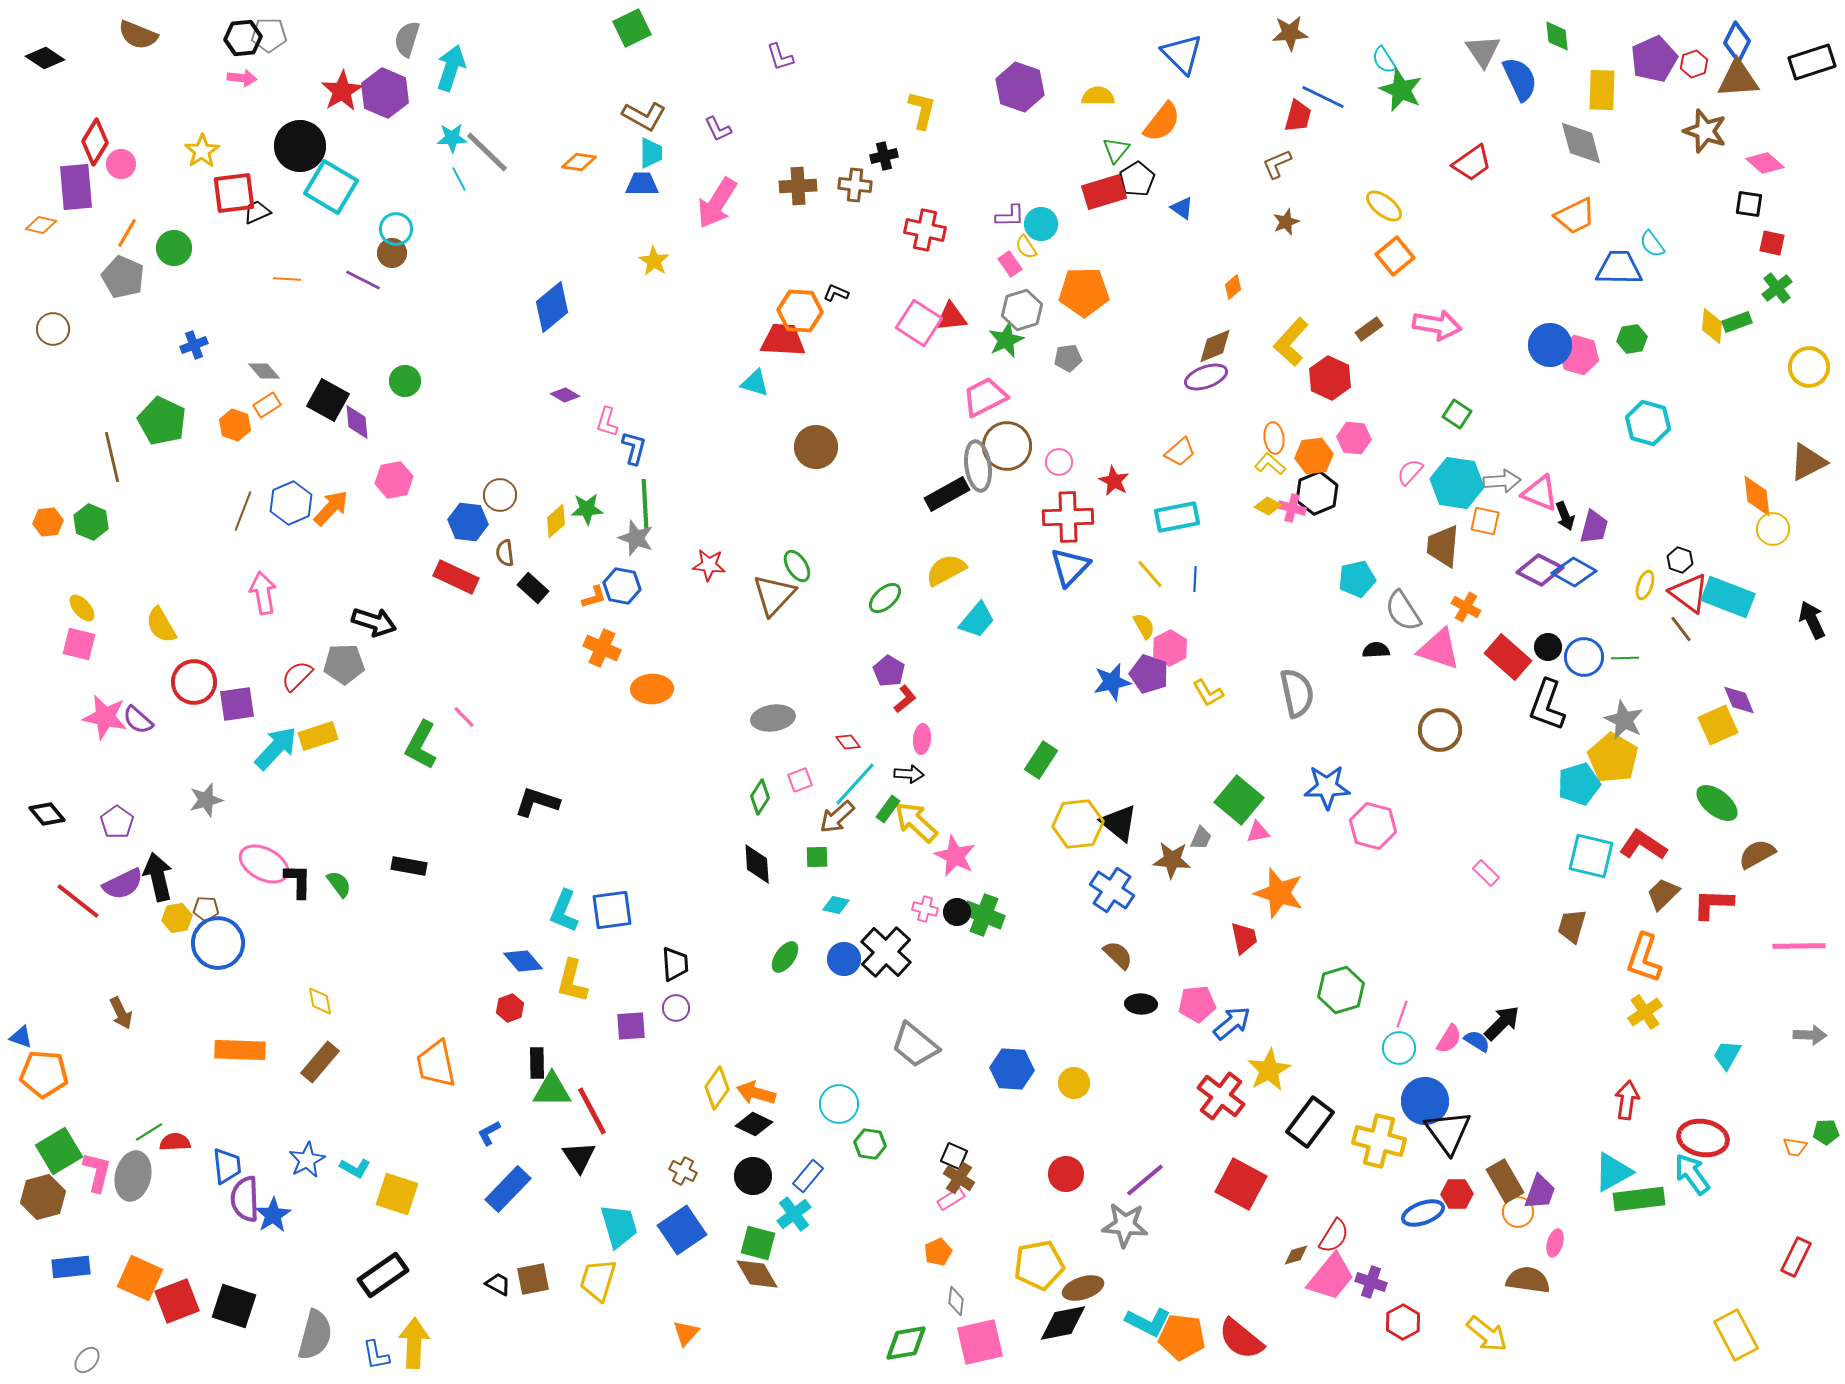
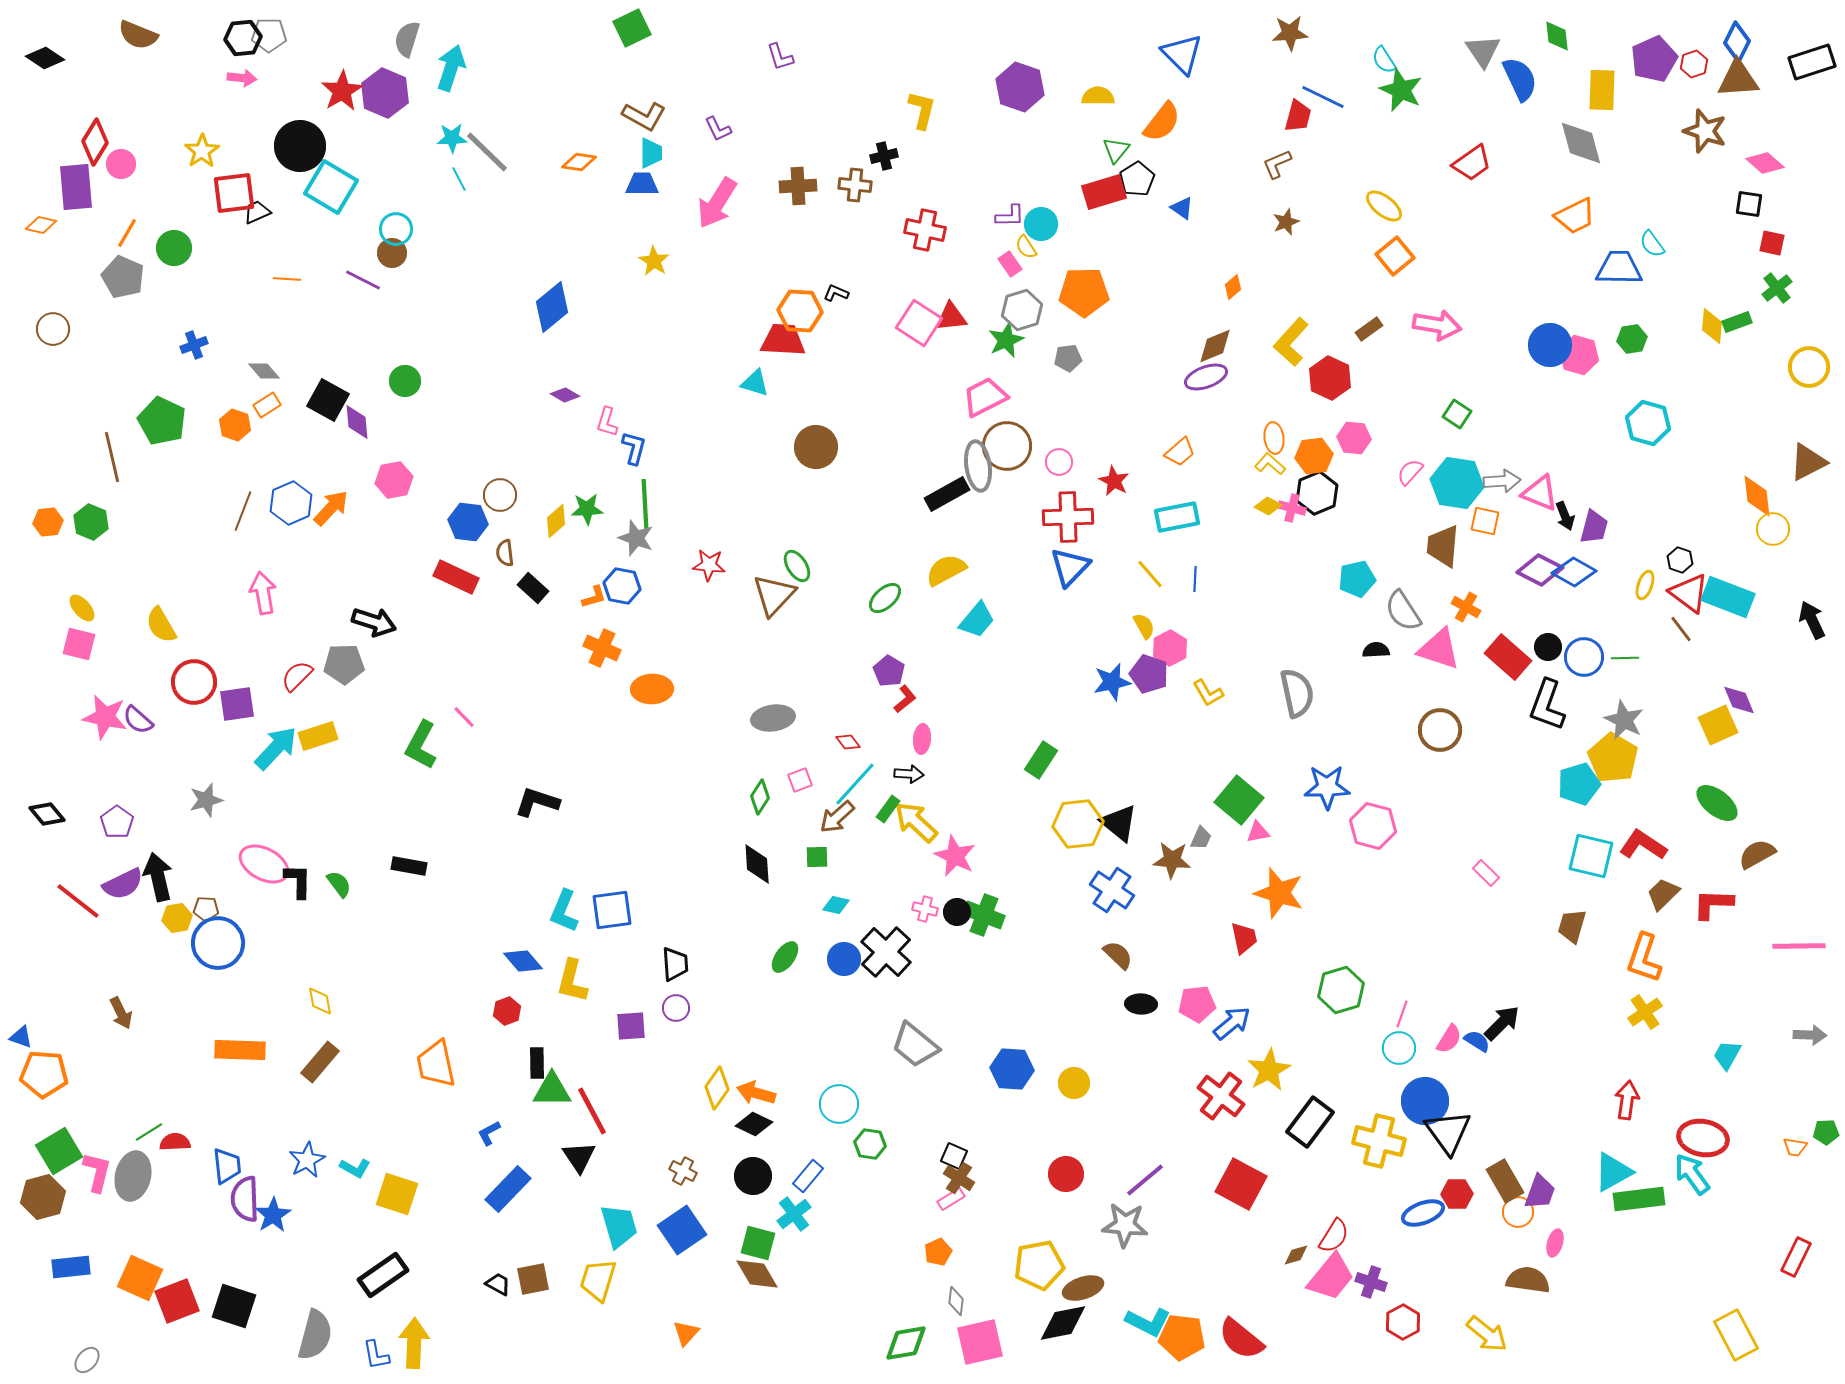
red hexagon at (510, 1008): moved 3 px left, 3 px down
